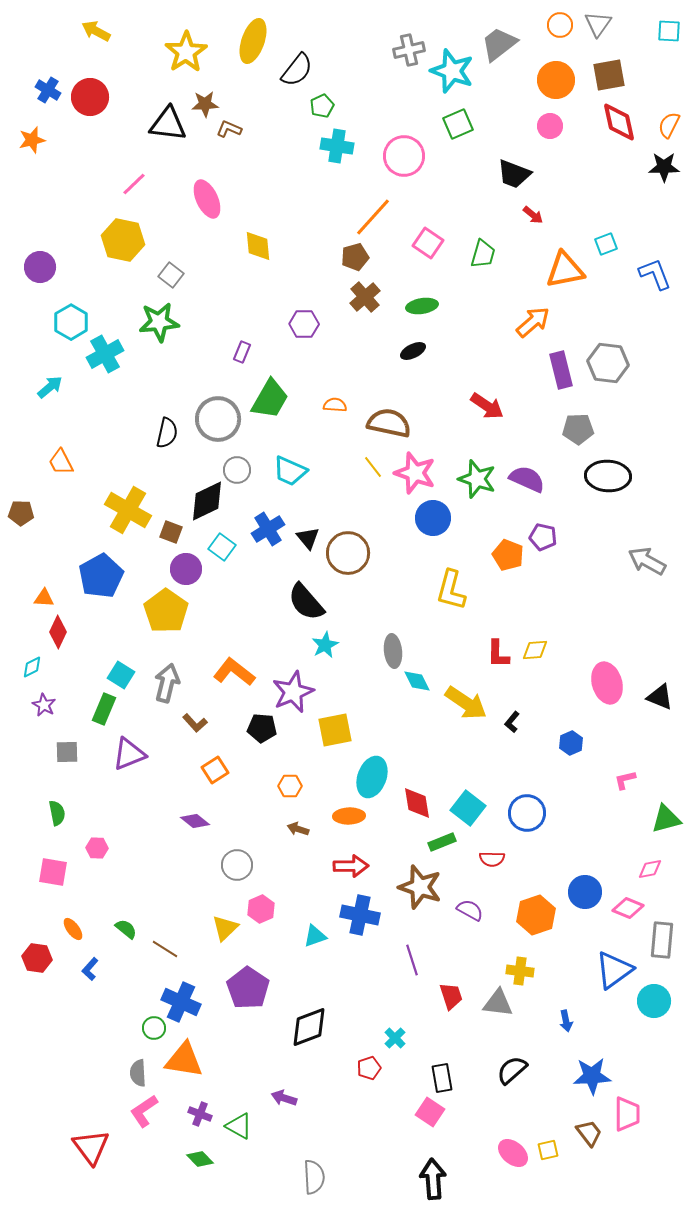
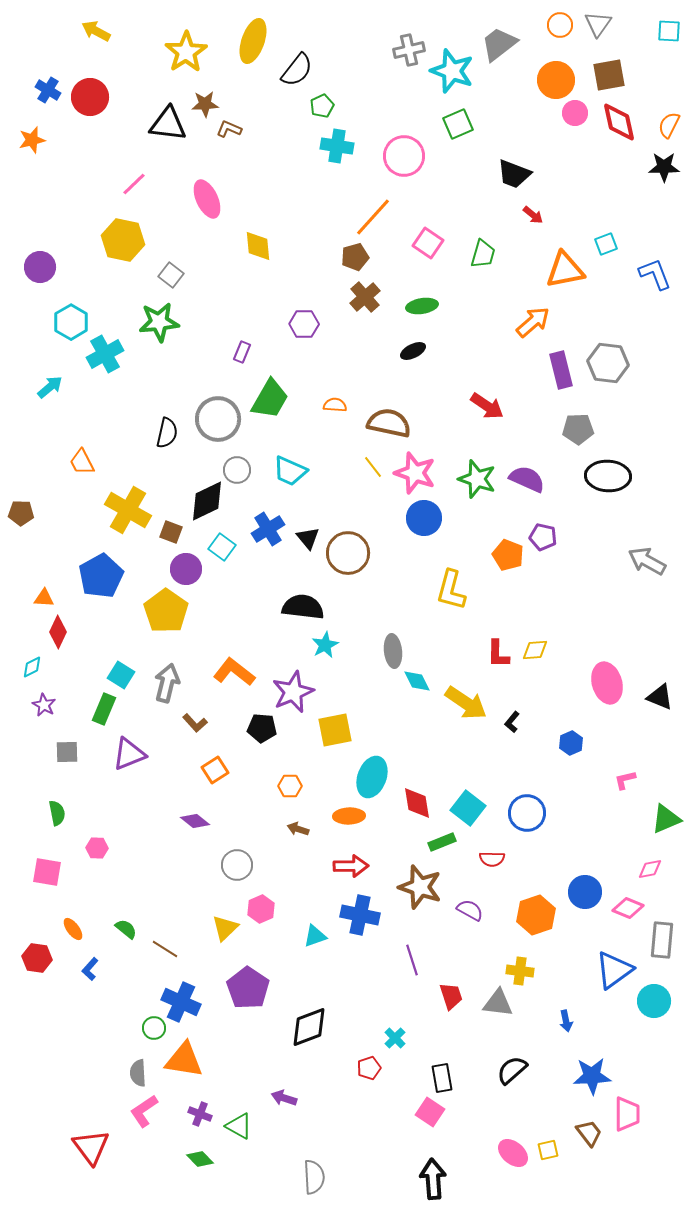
pink circle at (550, 126): moved 25 px right, 13 px up
orange trapezoid at (61, 462): moved 21 px right
blue circle at (433, 518): moved 9 px left
black semicircle at (306, 602): moved 3 px left, 5 px down; rotated 138 degrees clockwise
green triangle at (666, 819): rotated 8 degrees counterclockwise
pink square at (53, 872): moved 6 px left
